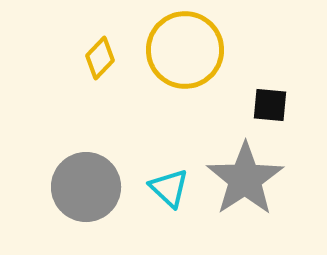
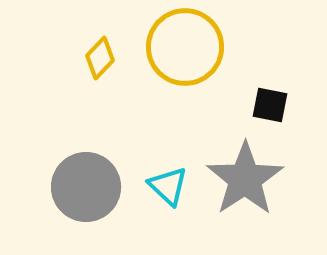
yellow circle: moved 3 px up
black square: rotated 6 degrees clockwise
cyan triangle: moved 1 px left, 2 px up
